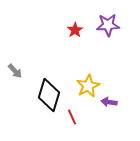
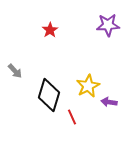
red star: moved 25 px left
